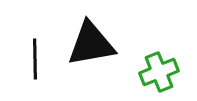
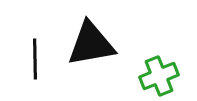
green cross: moved 4 px down
